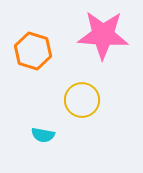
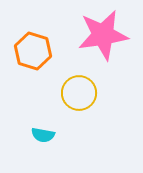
pink star: rotated 12 degrees counterclockwise
yellow circle: moved 3 px left, 7 px up
